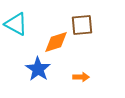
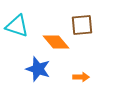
cyan triangle: moved 1 px right, 2 px down; rotated 10 degrees counterclockwise
orange diamond: rotated 68 degrees clockwise
blue star: rotated 15 degrees counterclockwise
